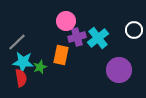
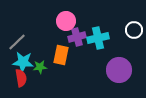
cyan cross: rotated 25 degrees clockwise
green star: rotated 16 degrees clockwise
